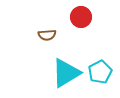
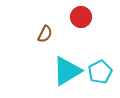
brown semicircle: moved 2 px left, 1 px up; rotated 60 degrees counterclockwise
cyan triangle: moved 1 px right, 2 px up
